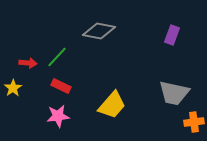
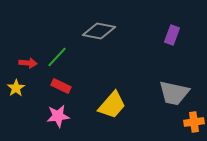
yellow star: moved 3 px right
